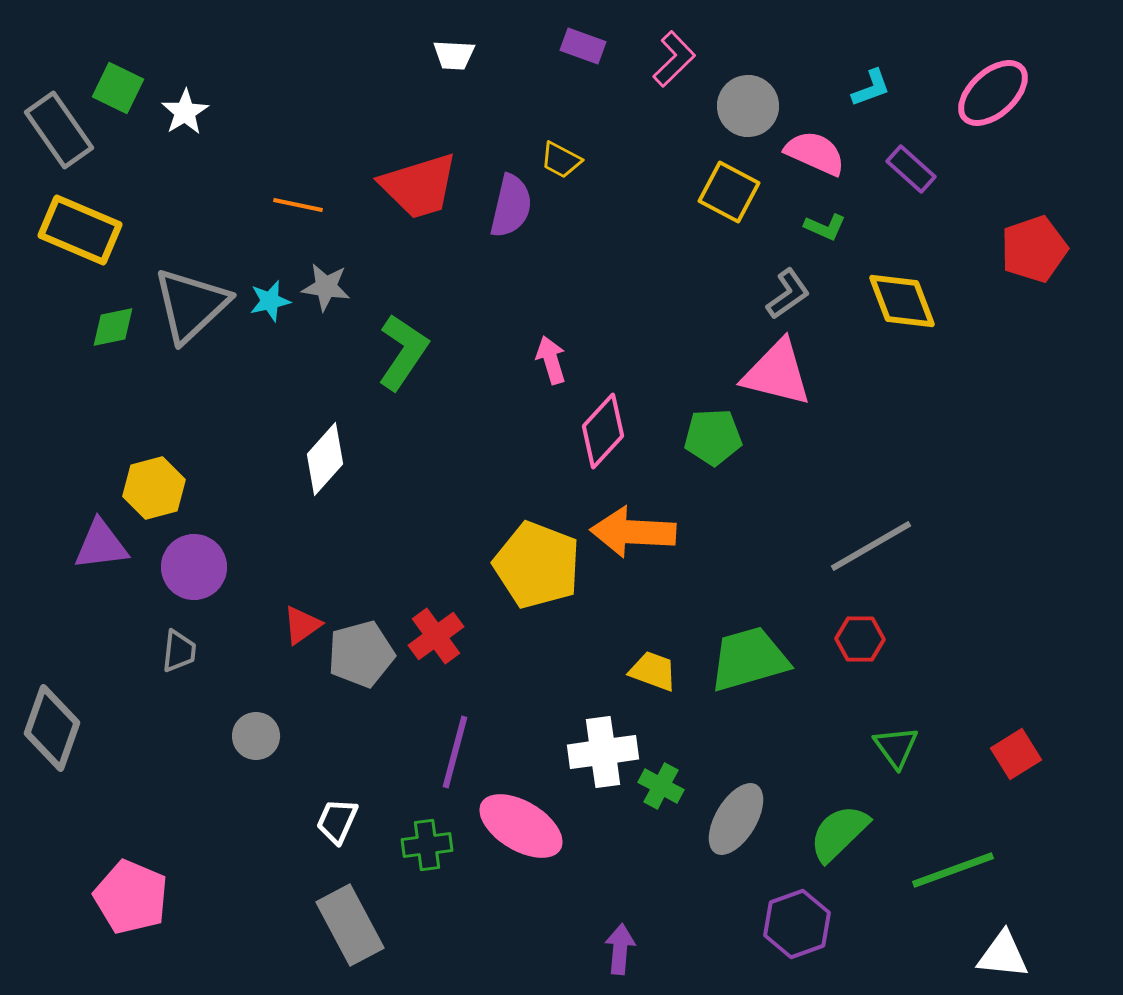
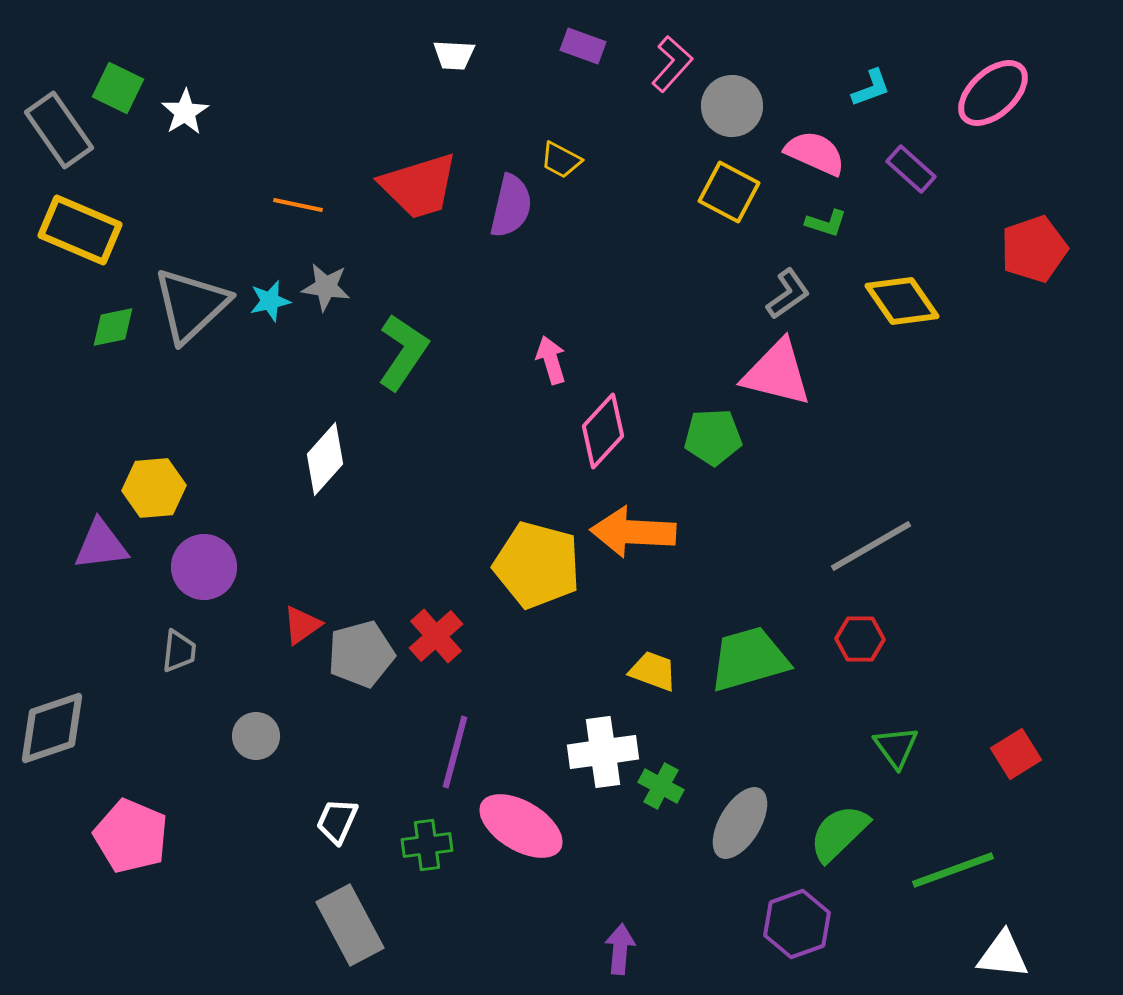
pink L-shape at (674, 59): moved 2 px left, 5 px down; rotated 4 degrees counterclockwise
gray circle at (748, 106): moved 16 px left
green L-shape at (825, 227): moved 1 px right, 4 px up; rotated 6 degrees counterclockwise
yellow diamond at (902, 301): rotated 14 degrees counterclockwise
yellow hexagon at (154, 488): rotated 10 degrees clockwise
yellow pentagon at (537, 565): rotated 6 degrees counterclockwise
purple circle at (194, 567): moved 10 px right
red cross at (436, 636): rotated 6 degrees counterclockwise
gray diamond at (52, 728): rotated 52 degrees clockwise
gray ellipse at (736, 819): moved 4 px right, 4 px down
pink pentagon at (131, 897): moved 61 px up
